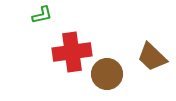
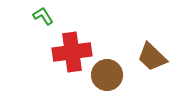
green L-shape: moved 1 px right, 1 px down; rotated 110 degrees counterclockwise
brown circle: moved 1 px down
